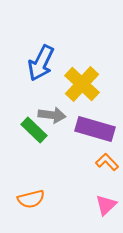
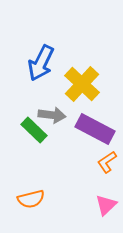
purple rectangle: rotated 12 degrees clockwise
orange L-shape: rotated 80 degrees counterclockwise
